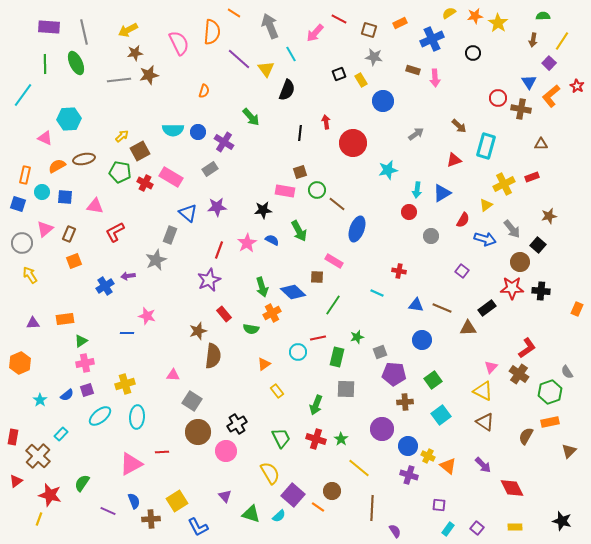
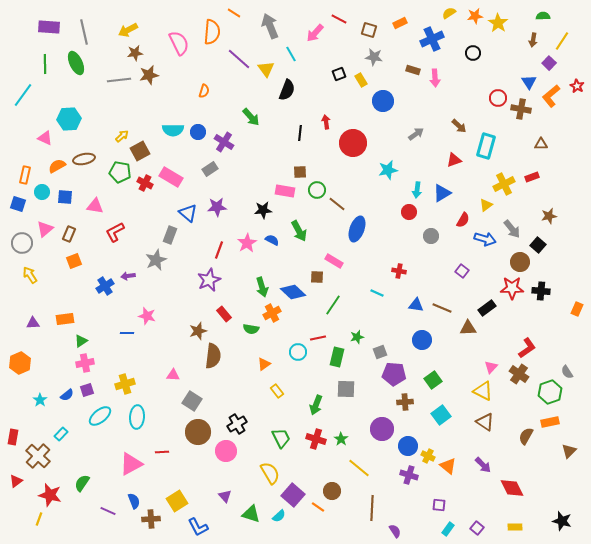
brown square at (300, 172): rotated 16 degrees clockwise
